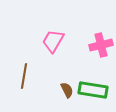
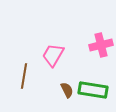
pink trapezoid: moved 14 px down
